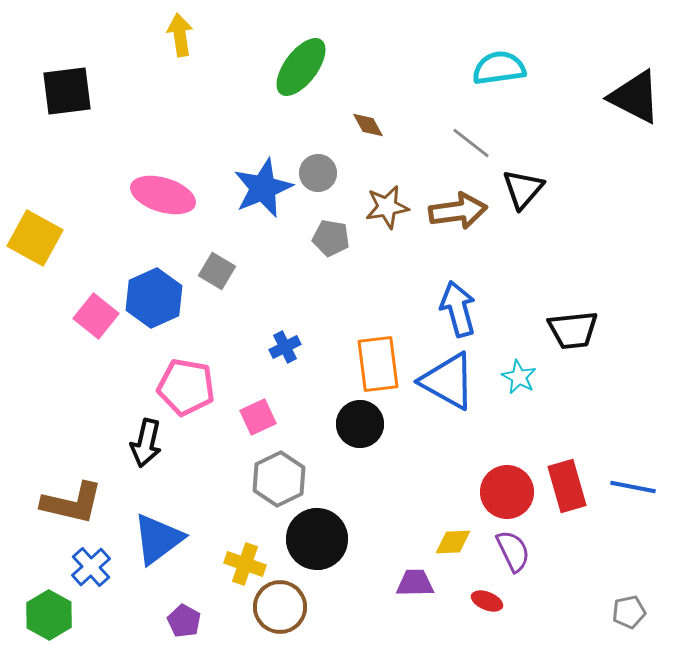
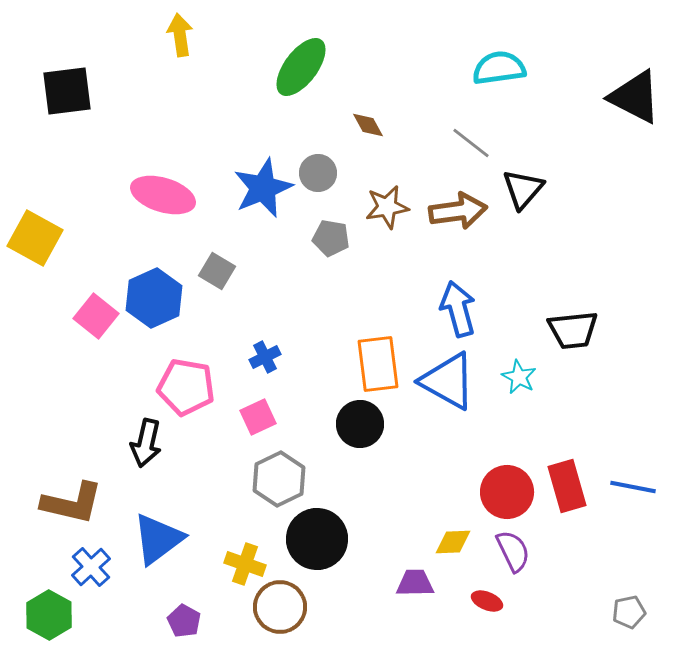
blue cross at (285, 347): moved 20 px left, 10 px down
